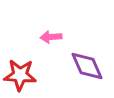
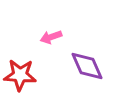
pink arrow: rotated 15 degrees counterclockwise
